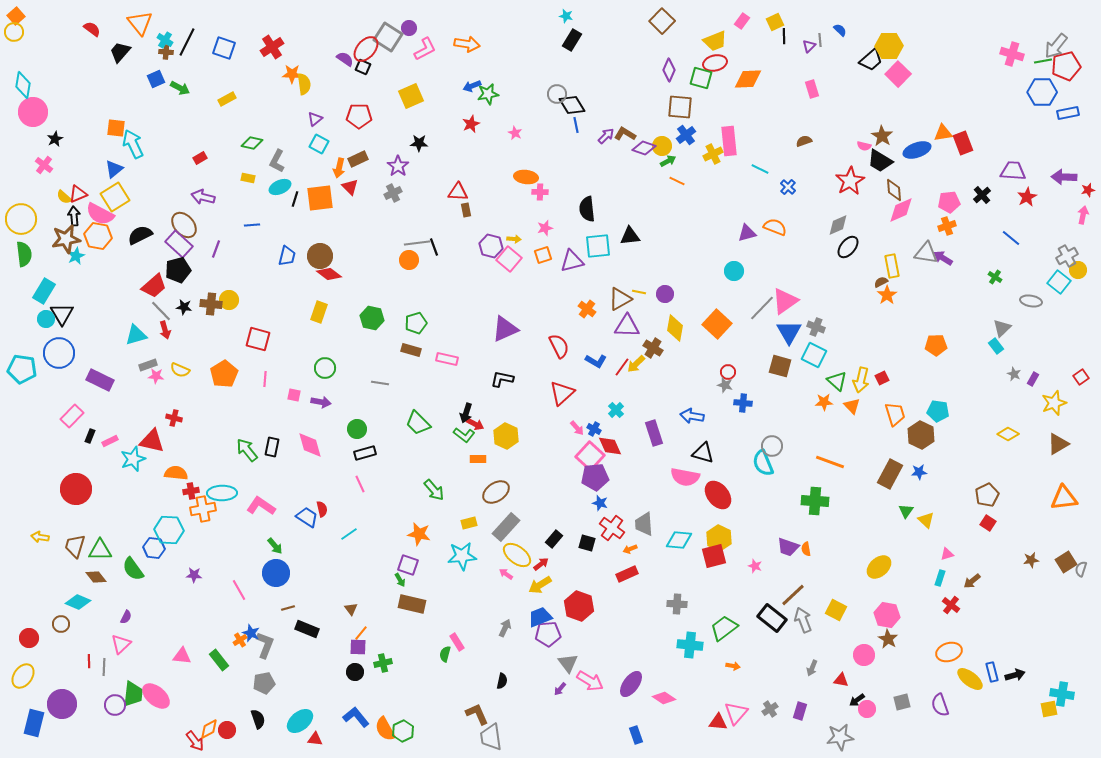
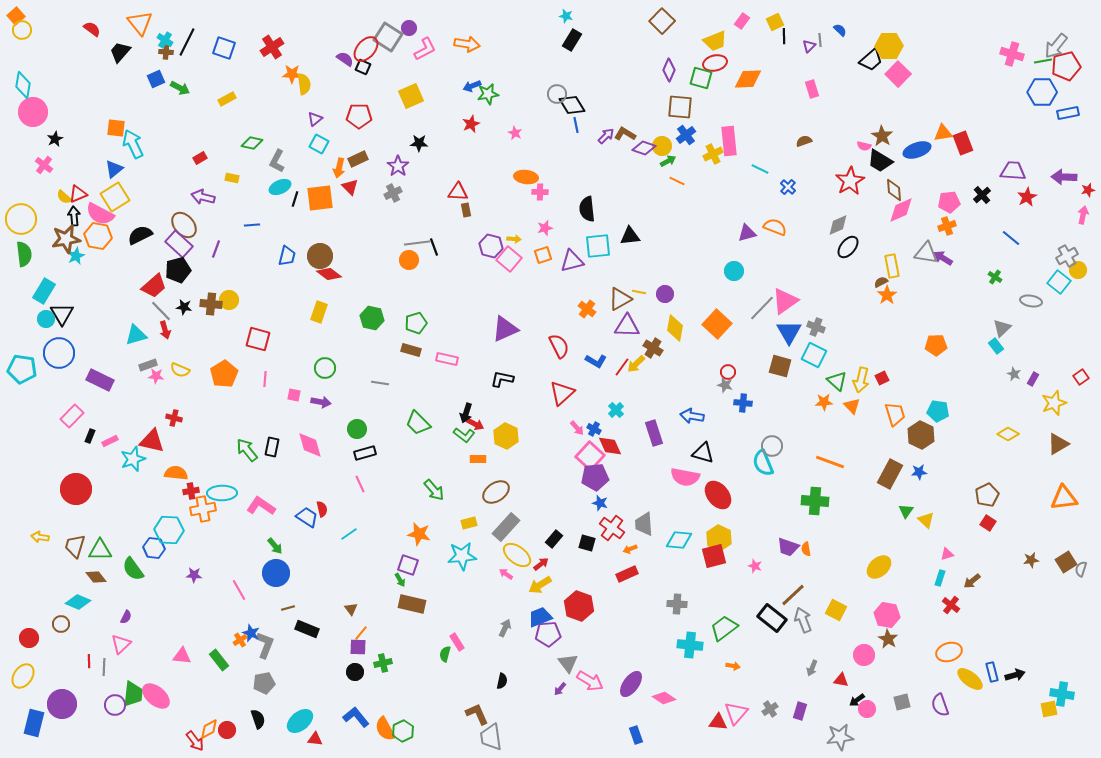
yellow circle at (14, 32): moved 8 px right, 2 px up
yellow rectangle at (248, 178): moved 16 px left
